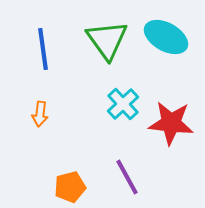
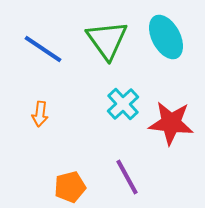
cyan ellipse: rotated 33 degrees clockwise
blue line: rotated 48 degrees counterclockwise
